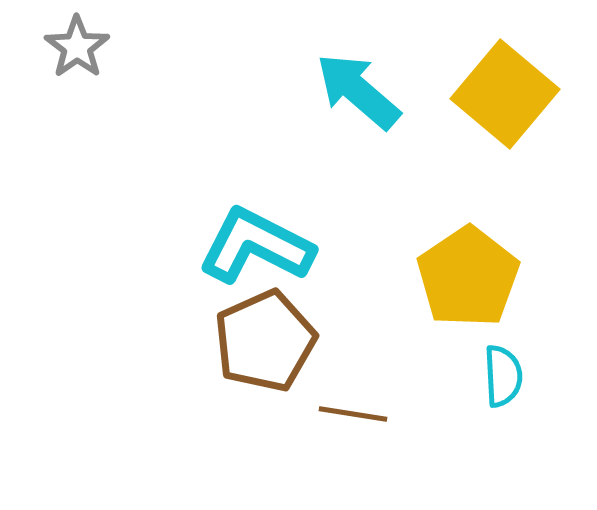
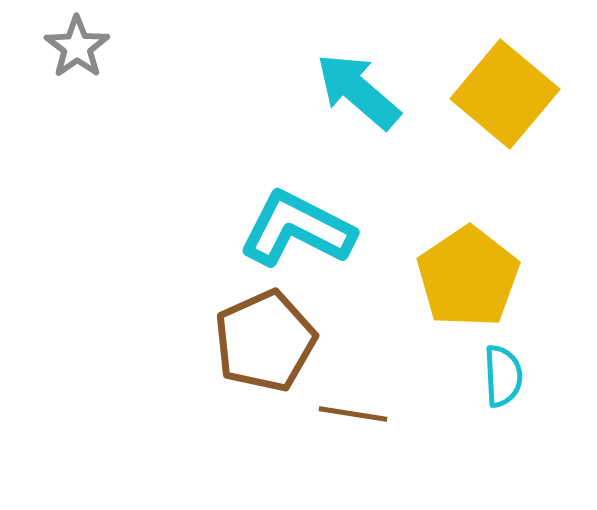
cyan L-shape: moved 41 px right, 17 px up
